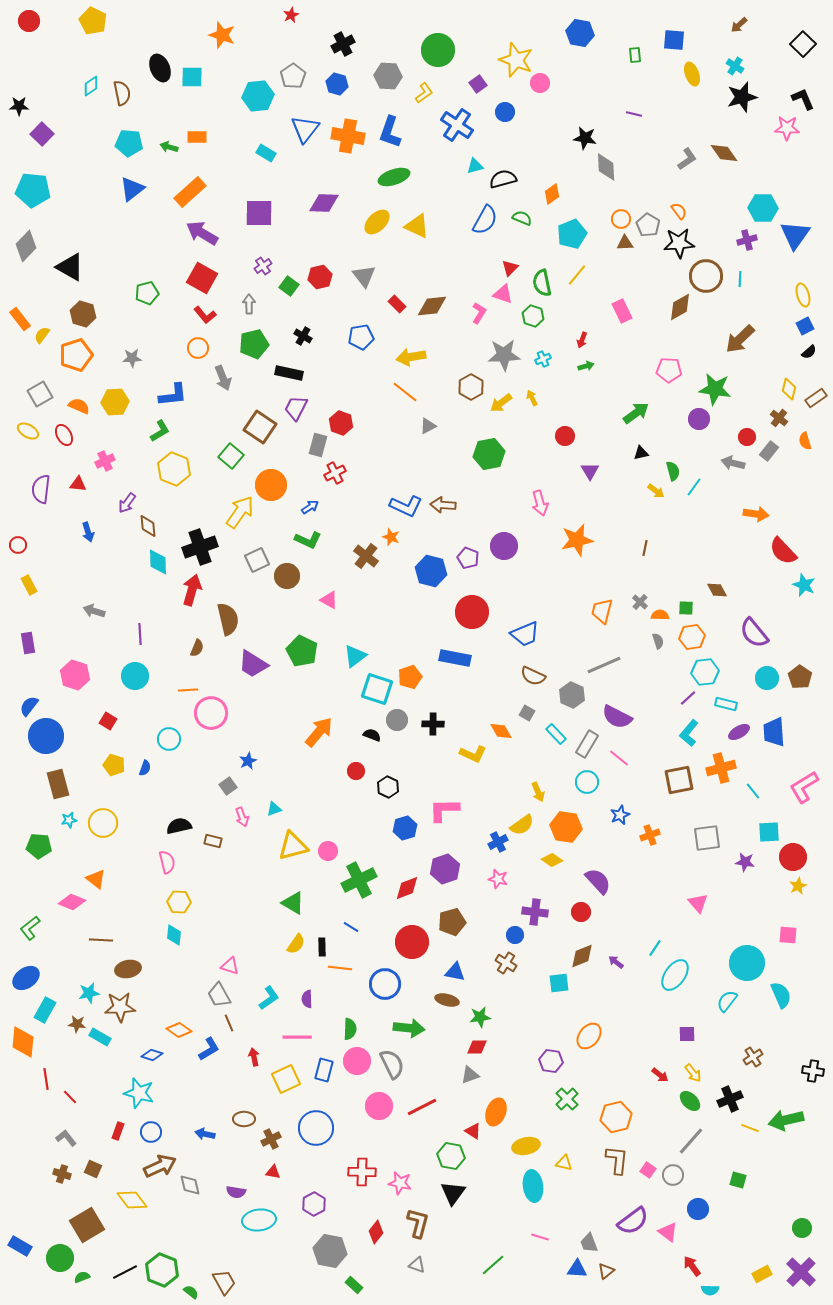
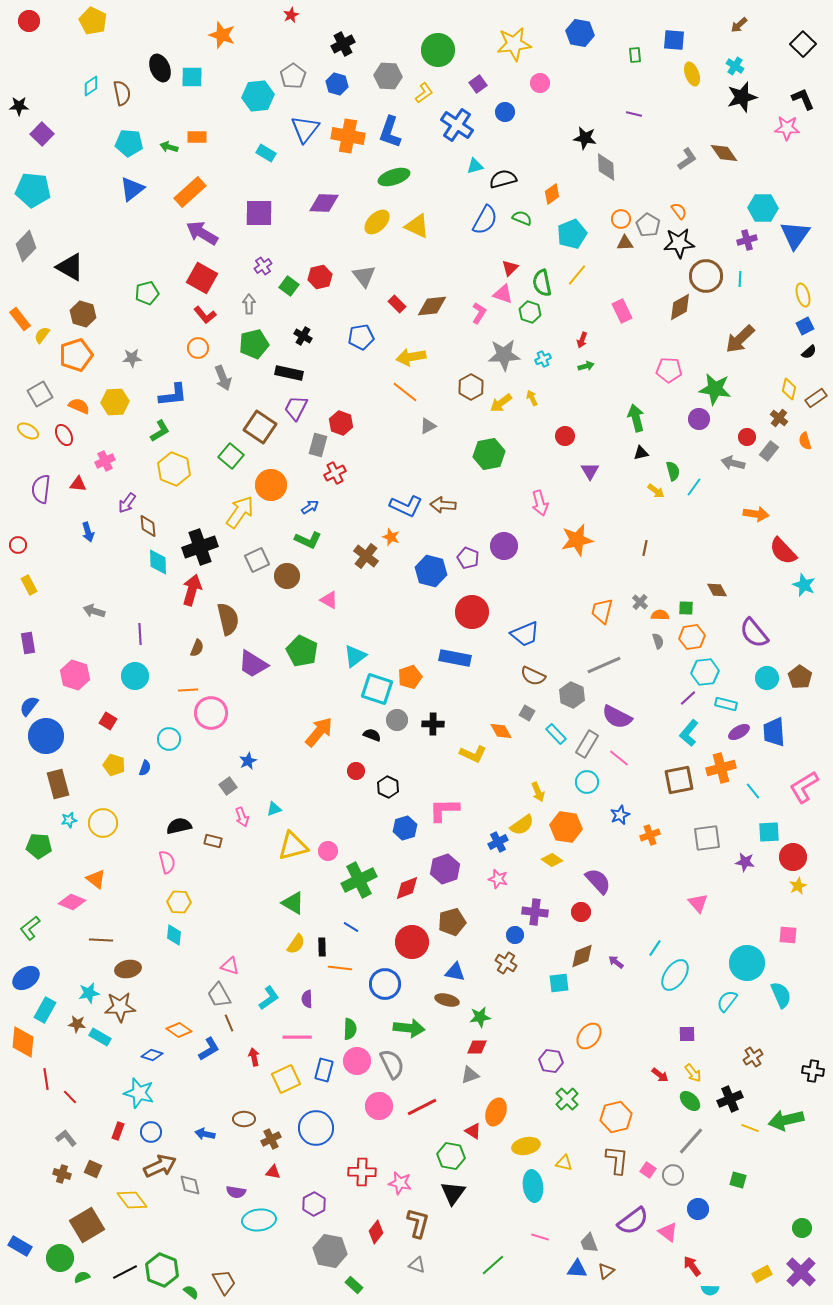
yellow star at (516, 60): moved 2 px left, 16 px up; rotated 28 degrees counterclockwise
green hexagon at (533, 316): moved 3 px left, 4 px up
green arrow at (636, 413): moved 5 px down; rotated 68 degrees counterclockwise
